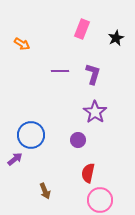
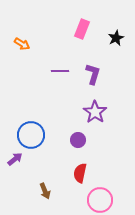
red semicircle: moved 8 px left
